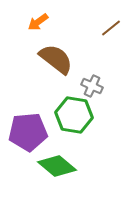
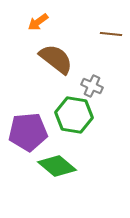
brown line: moved 6 px down; rotated 45 degrees clockwise
